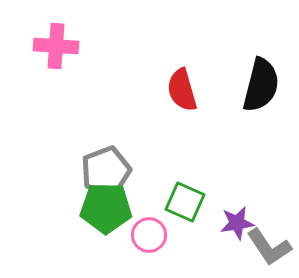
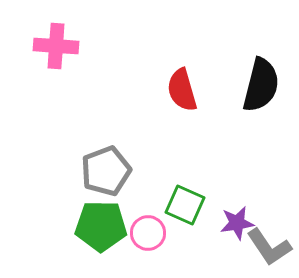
green square: moved 3 px down
green pentagon: moved 5 px left, 18 px down
pink circle: moved 1 px left, 2 px up
